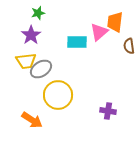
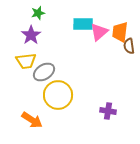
orange trapezoid: moved 5 px right, 10 px down
cyan rectangle: moved 6 px right, 18 px up
gray ellipse: moved 3 px right, 3 px down
